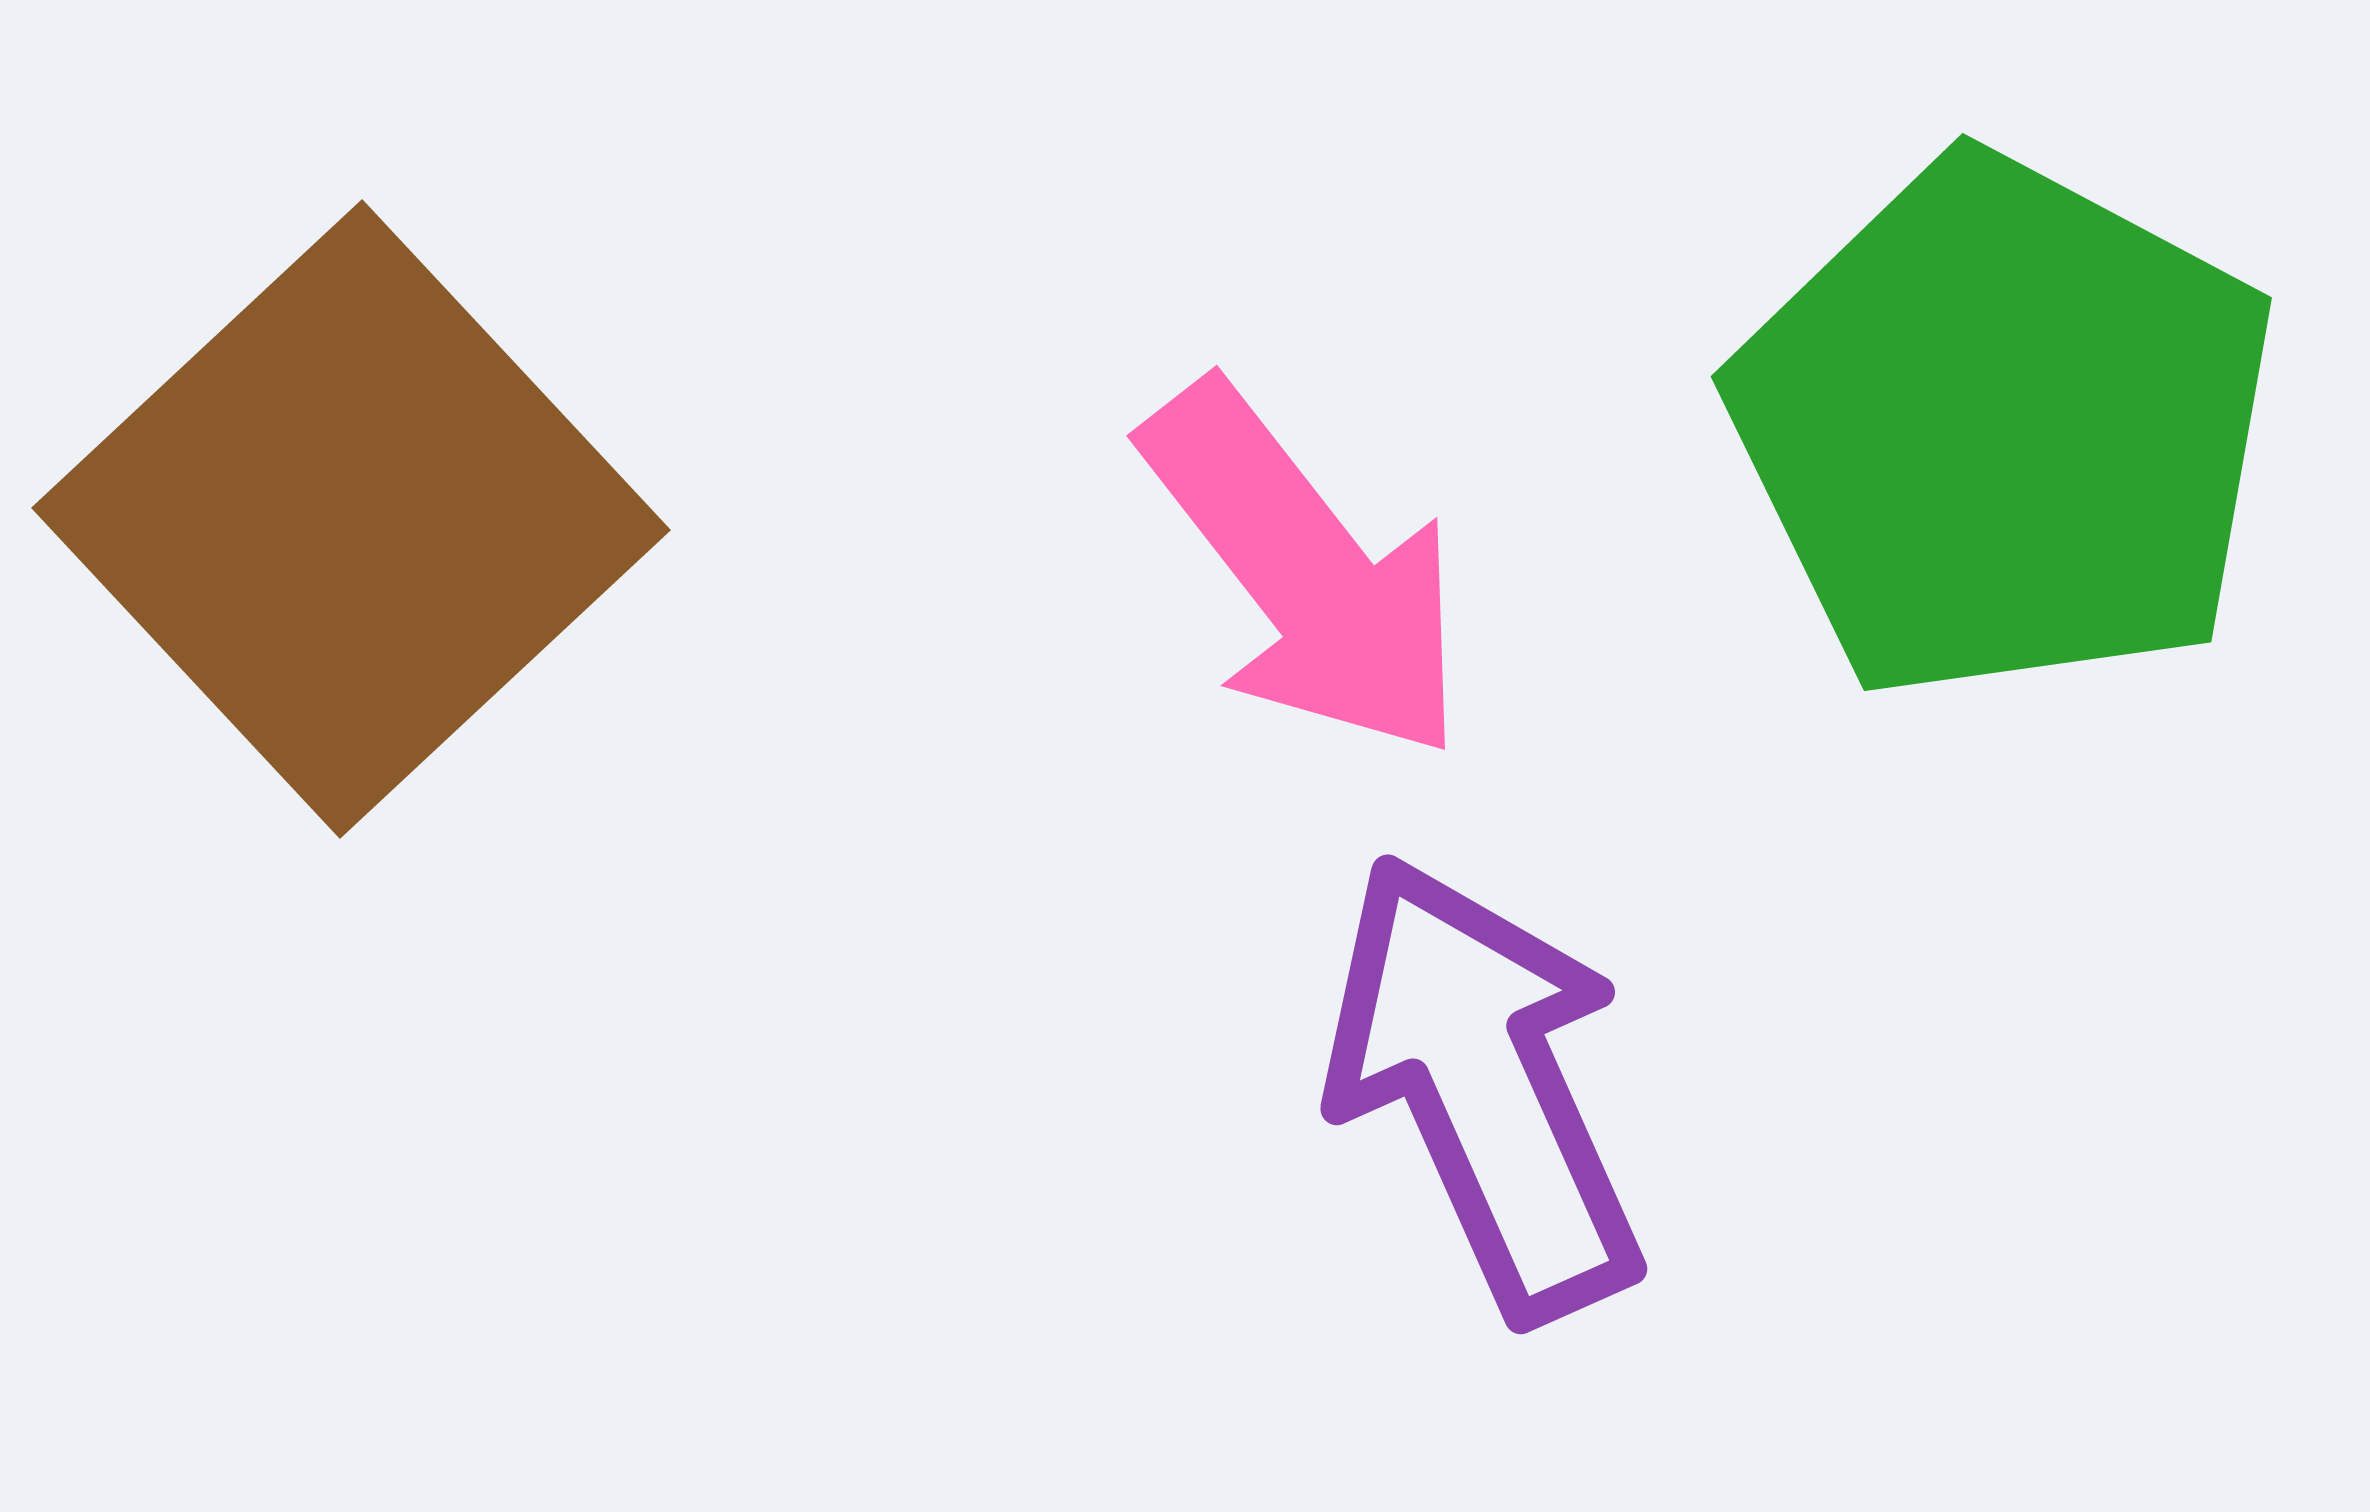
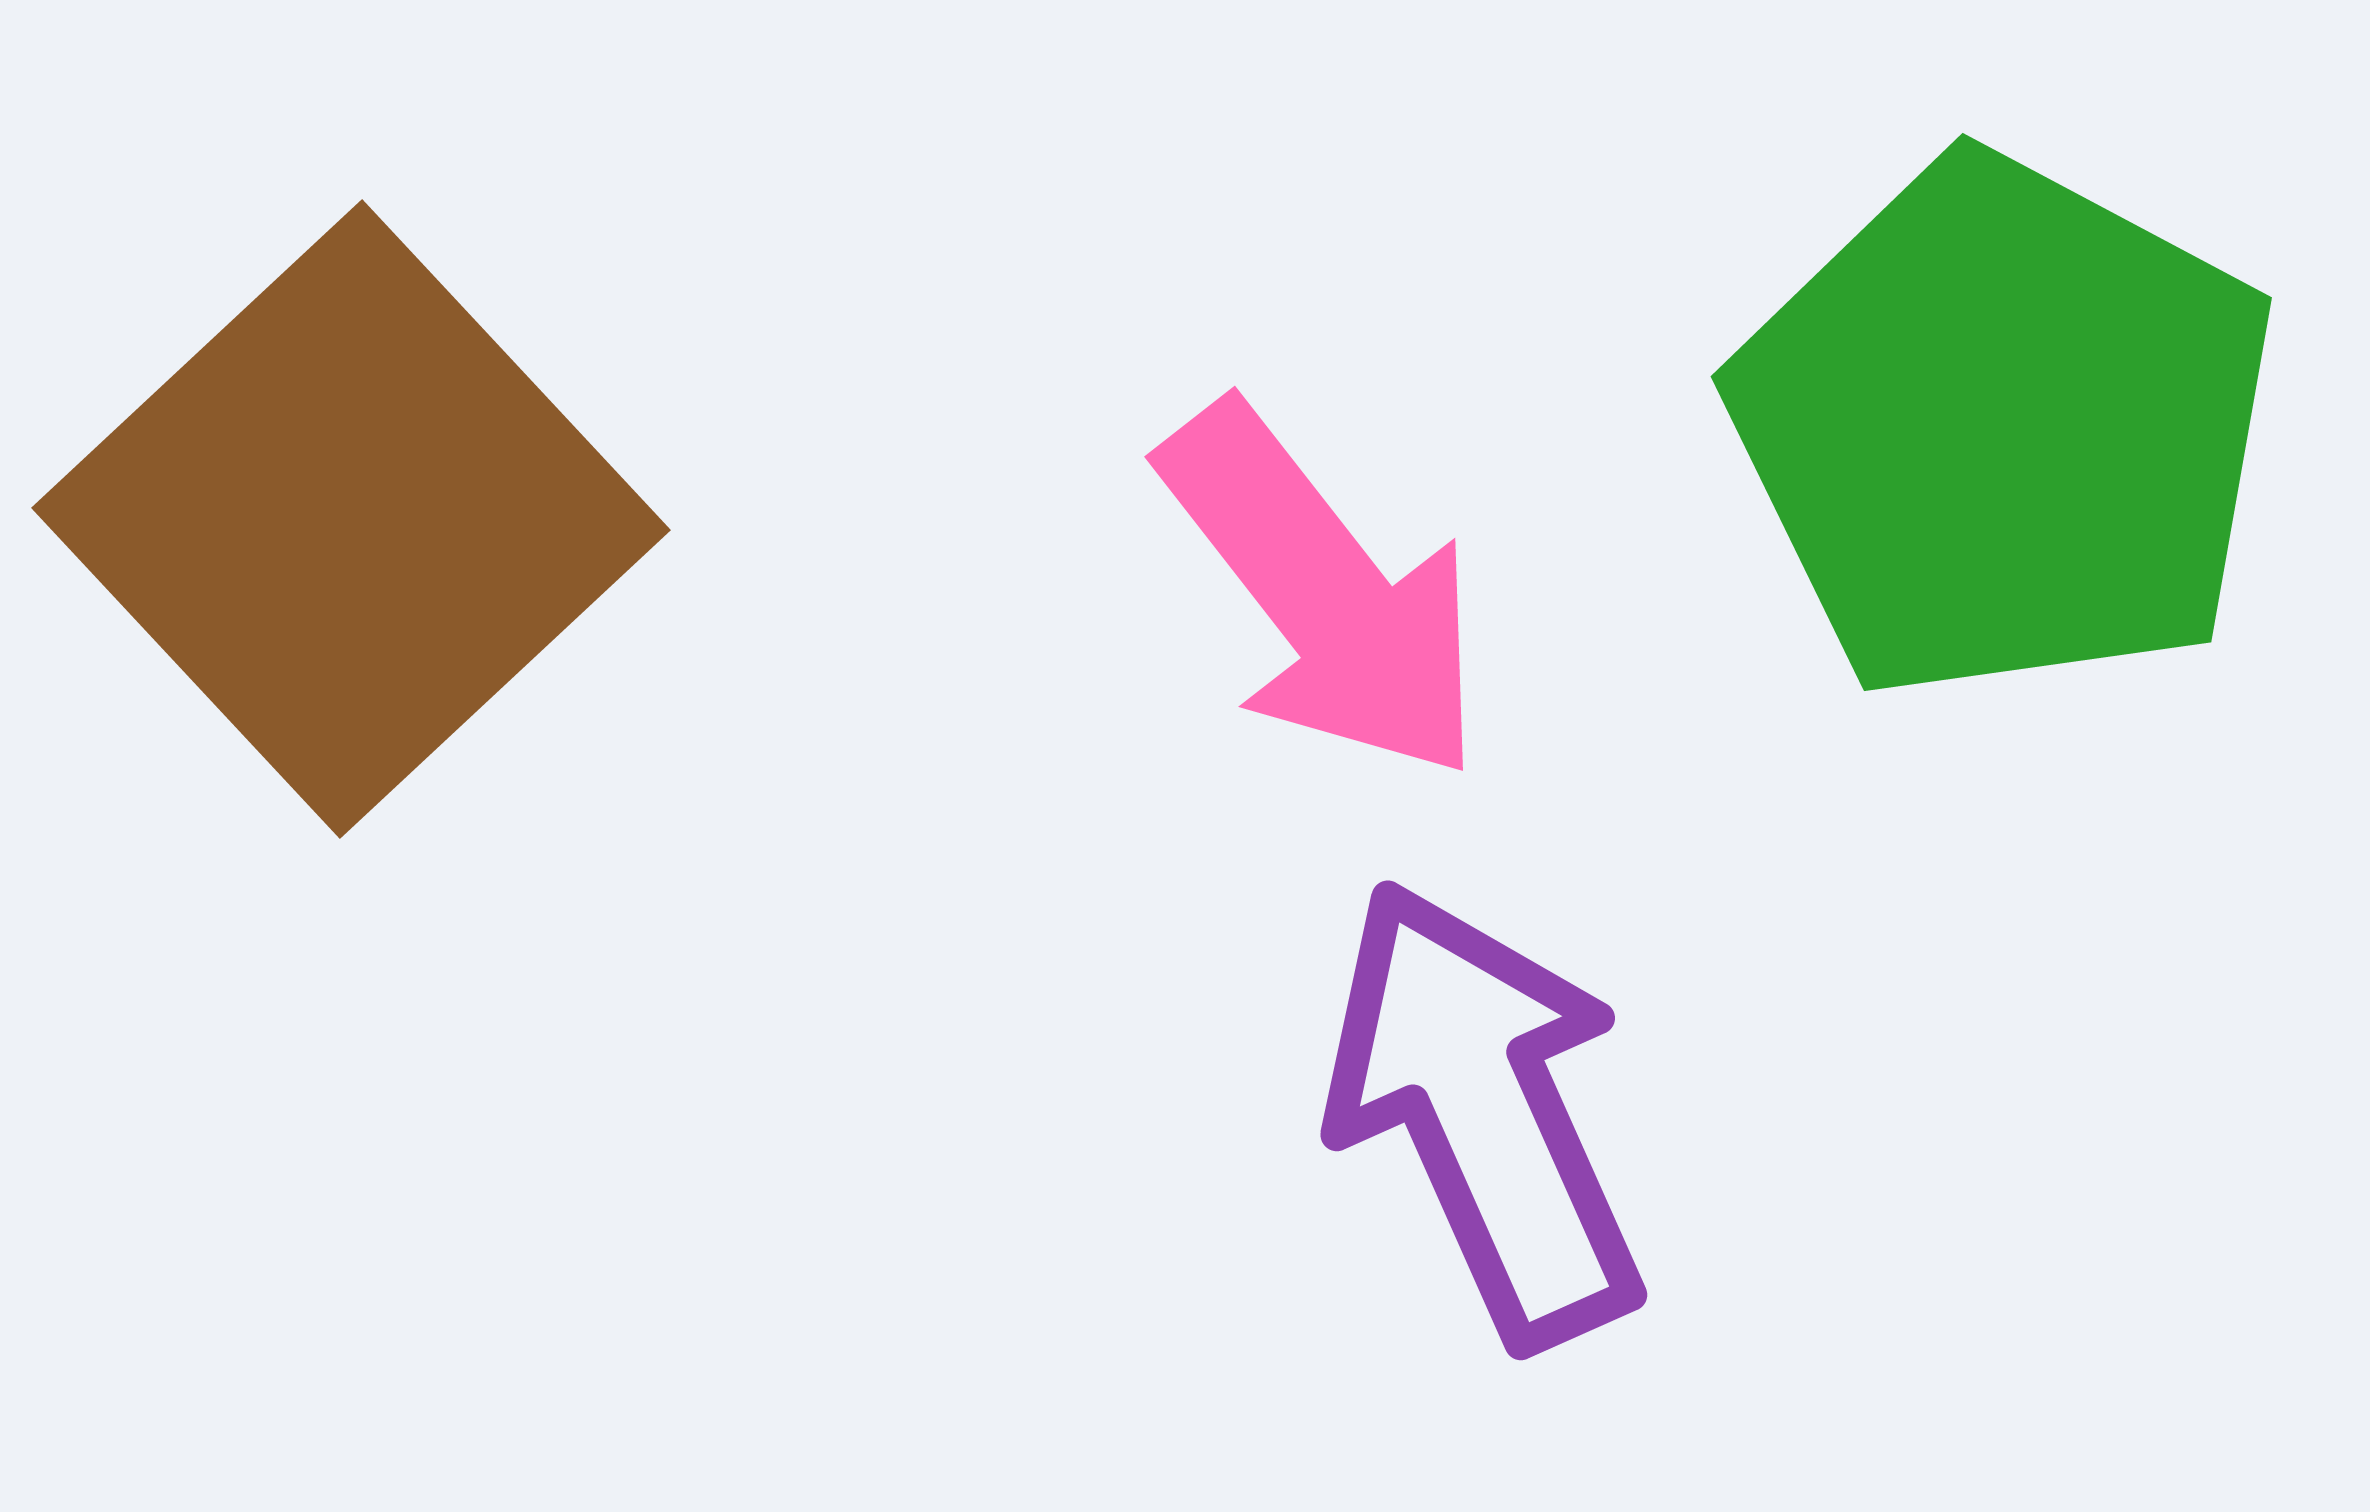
pink arrow: moved 18 px right, 21 px down
purple arrow: moved 26 px down
